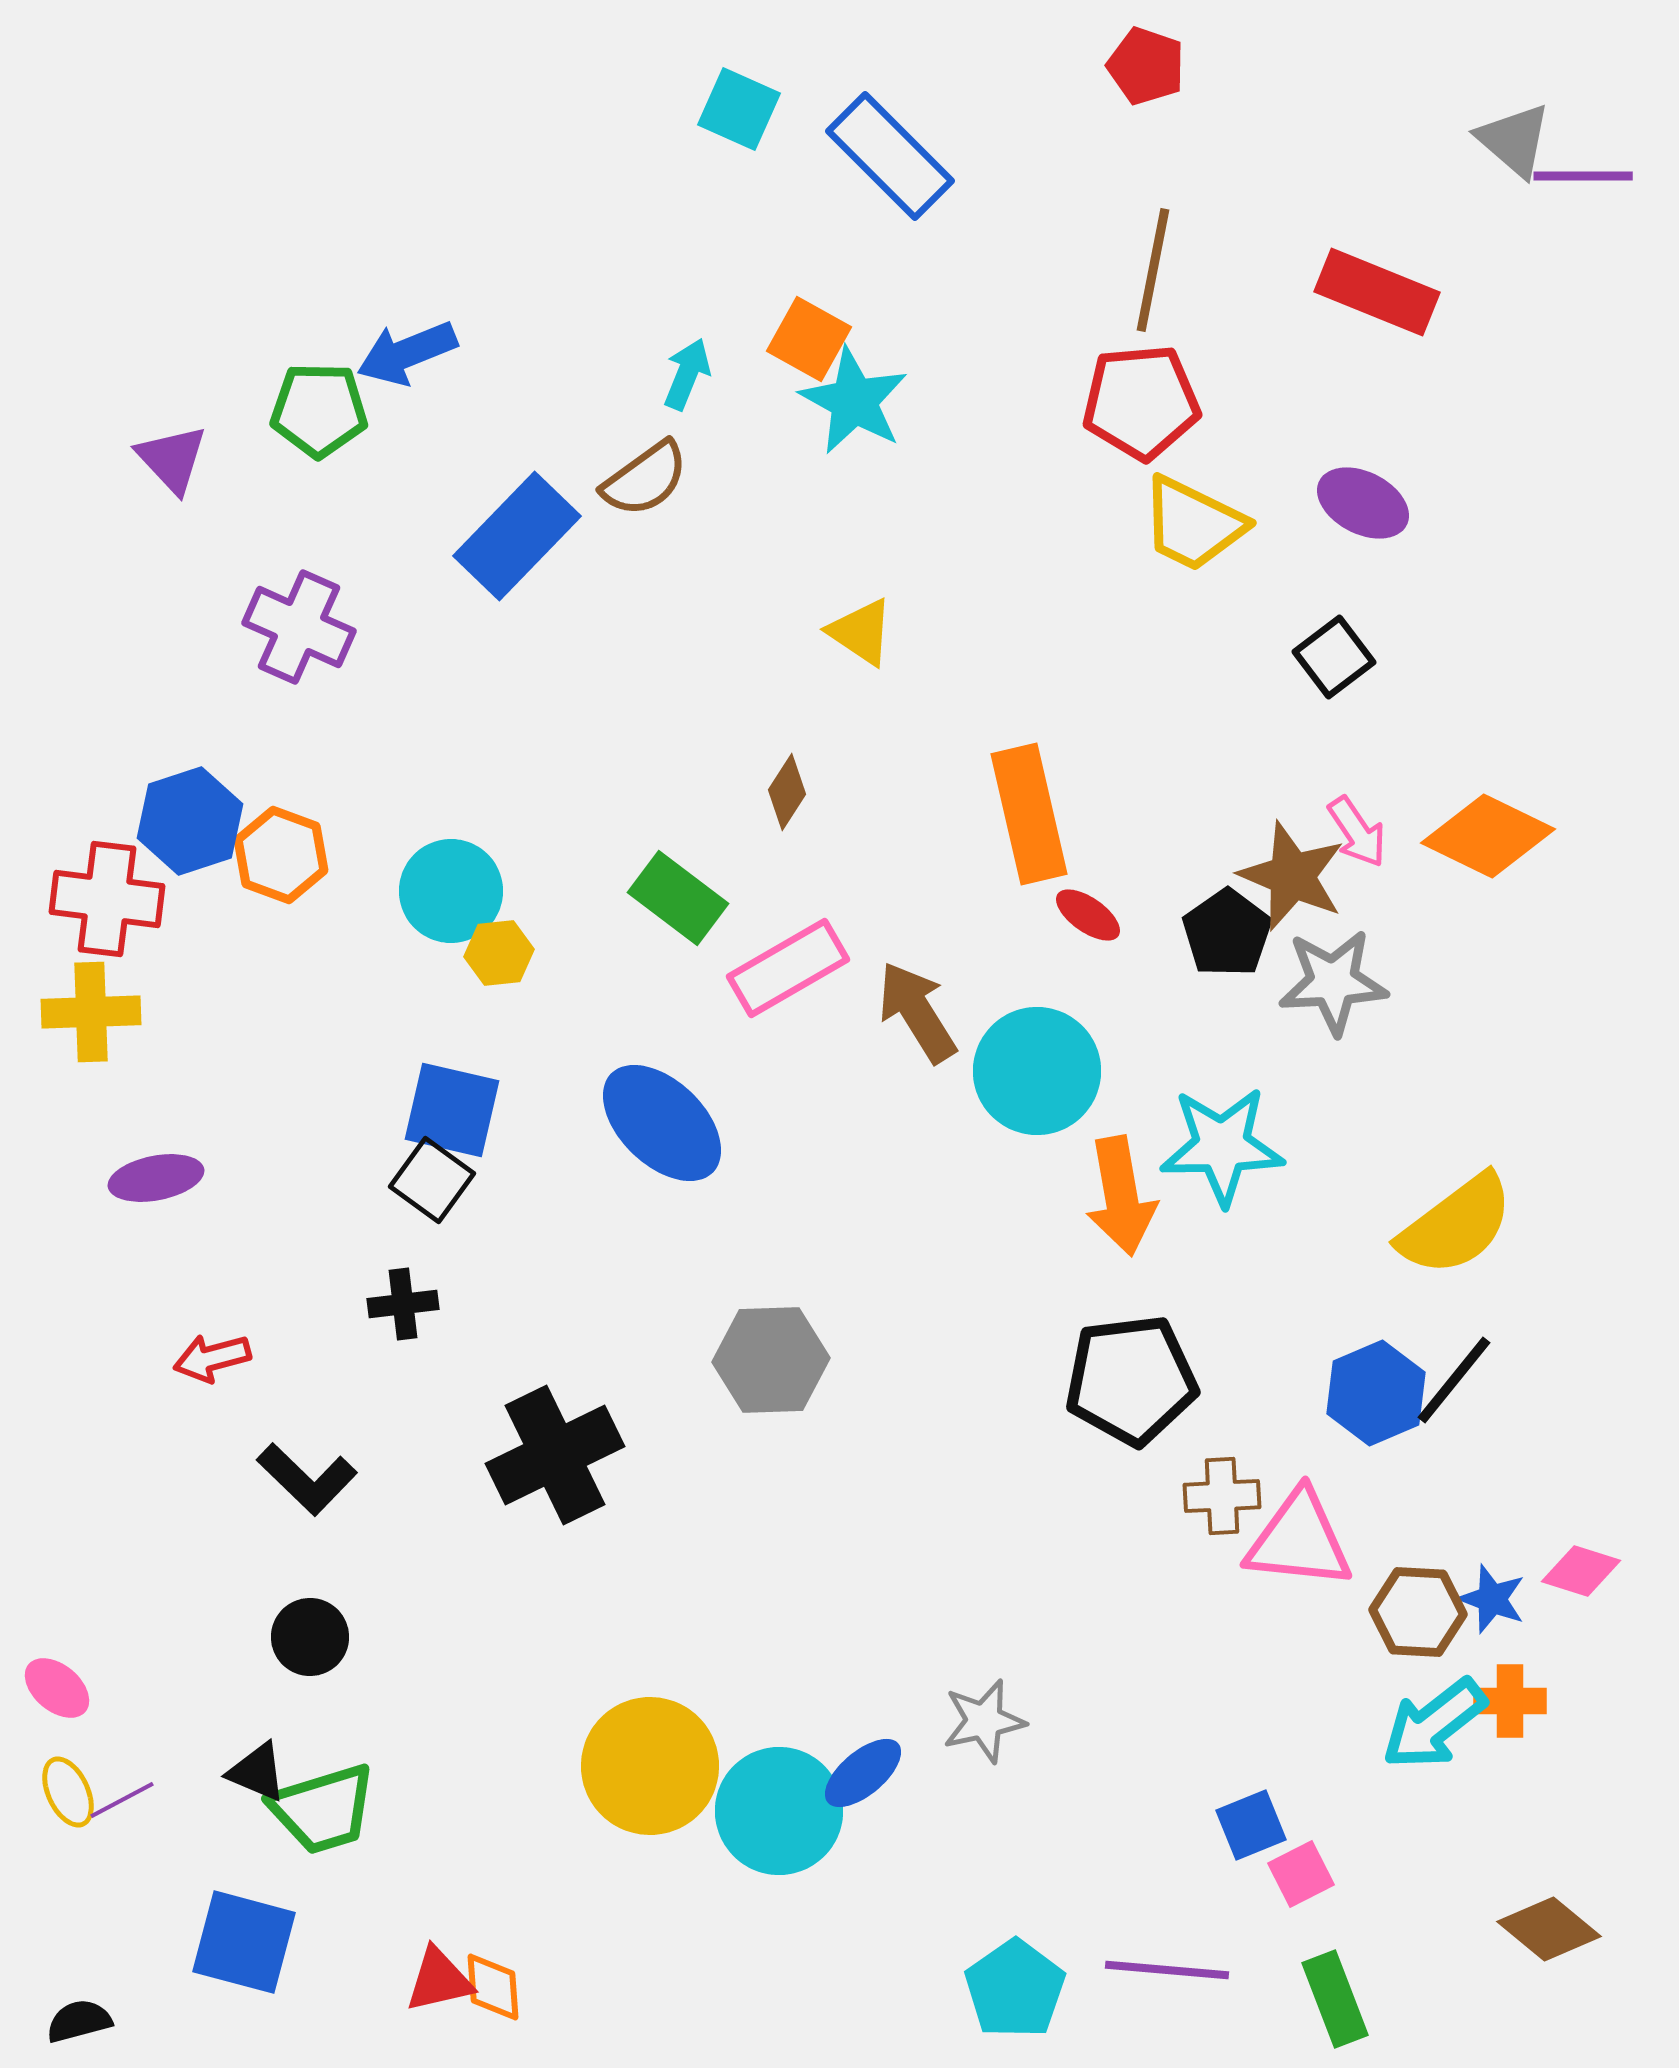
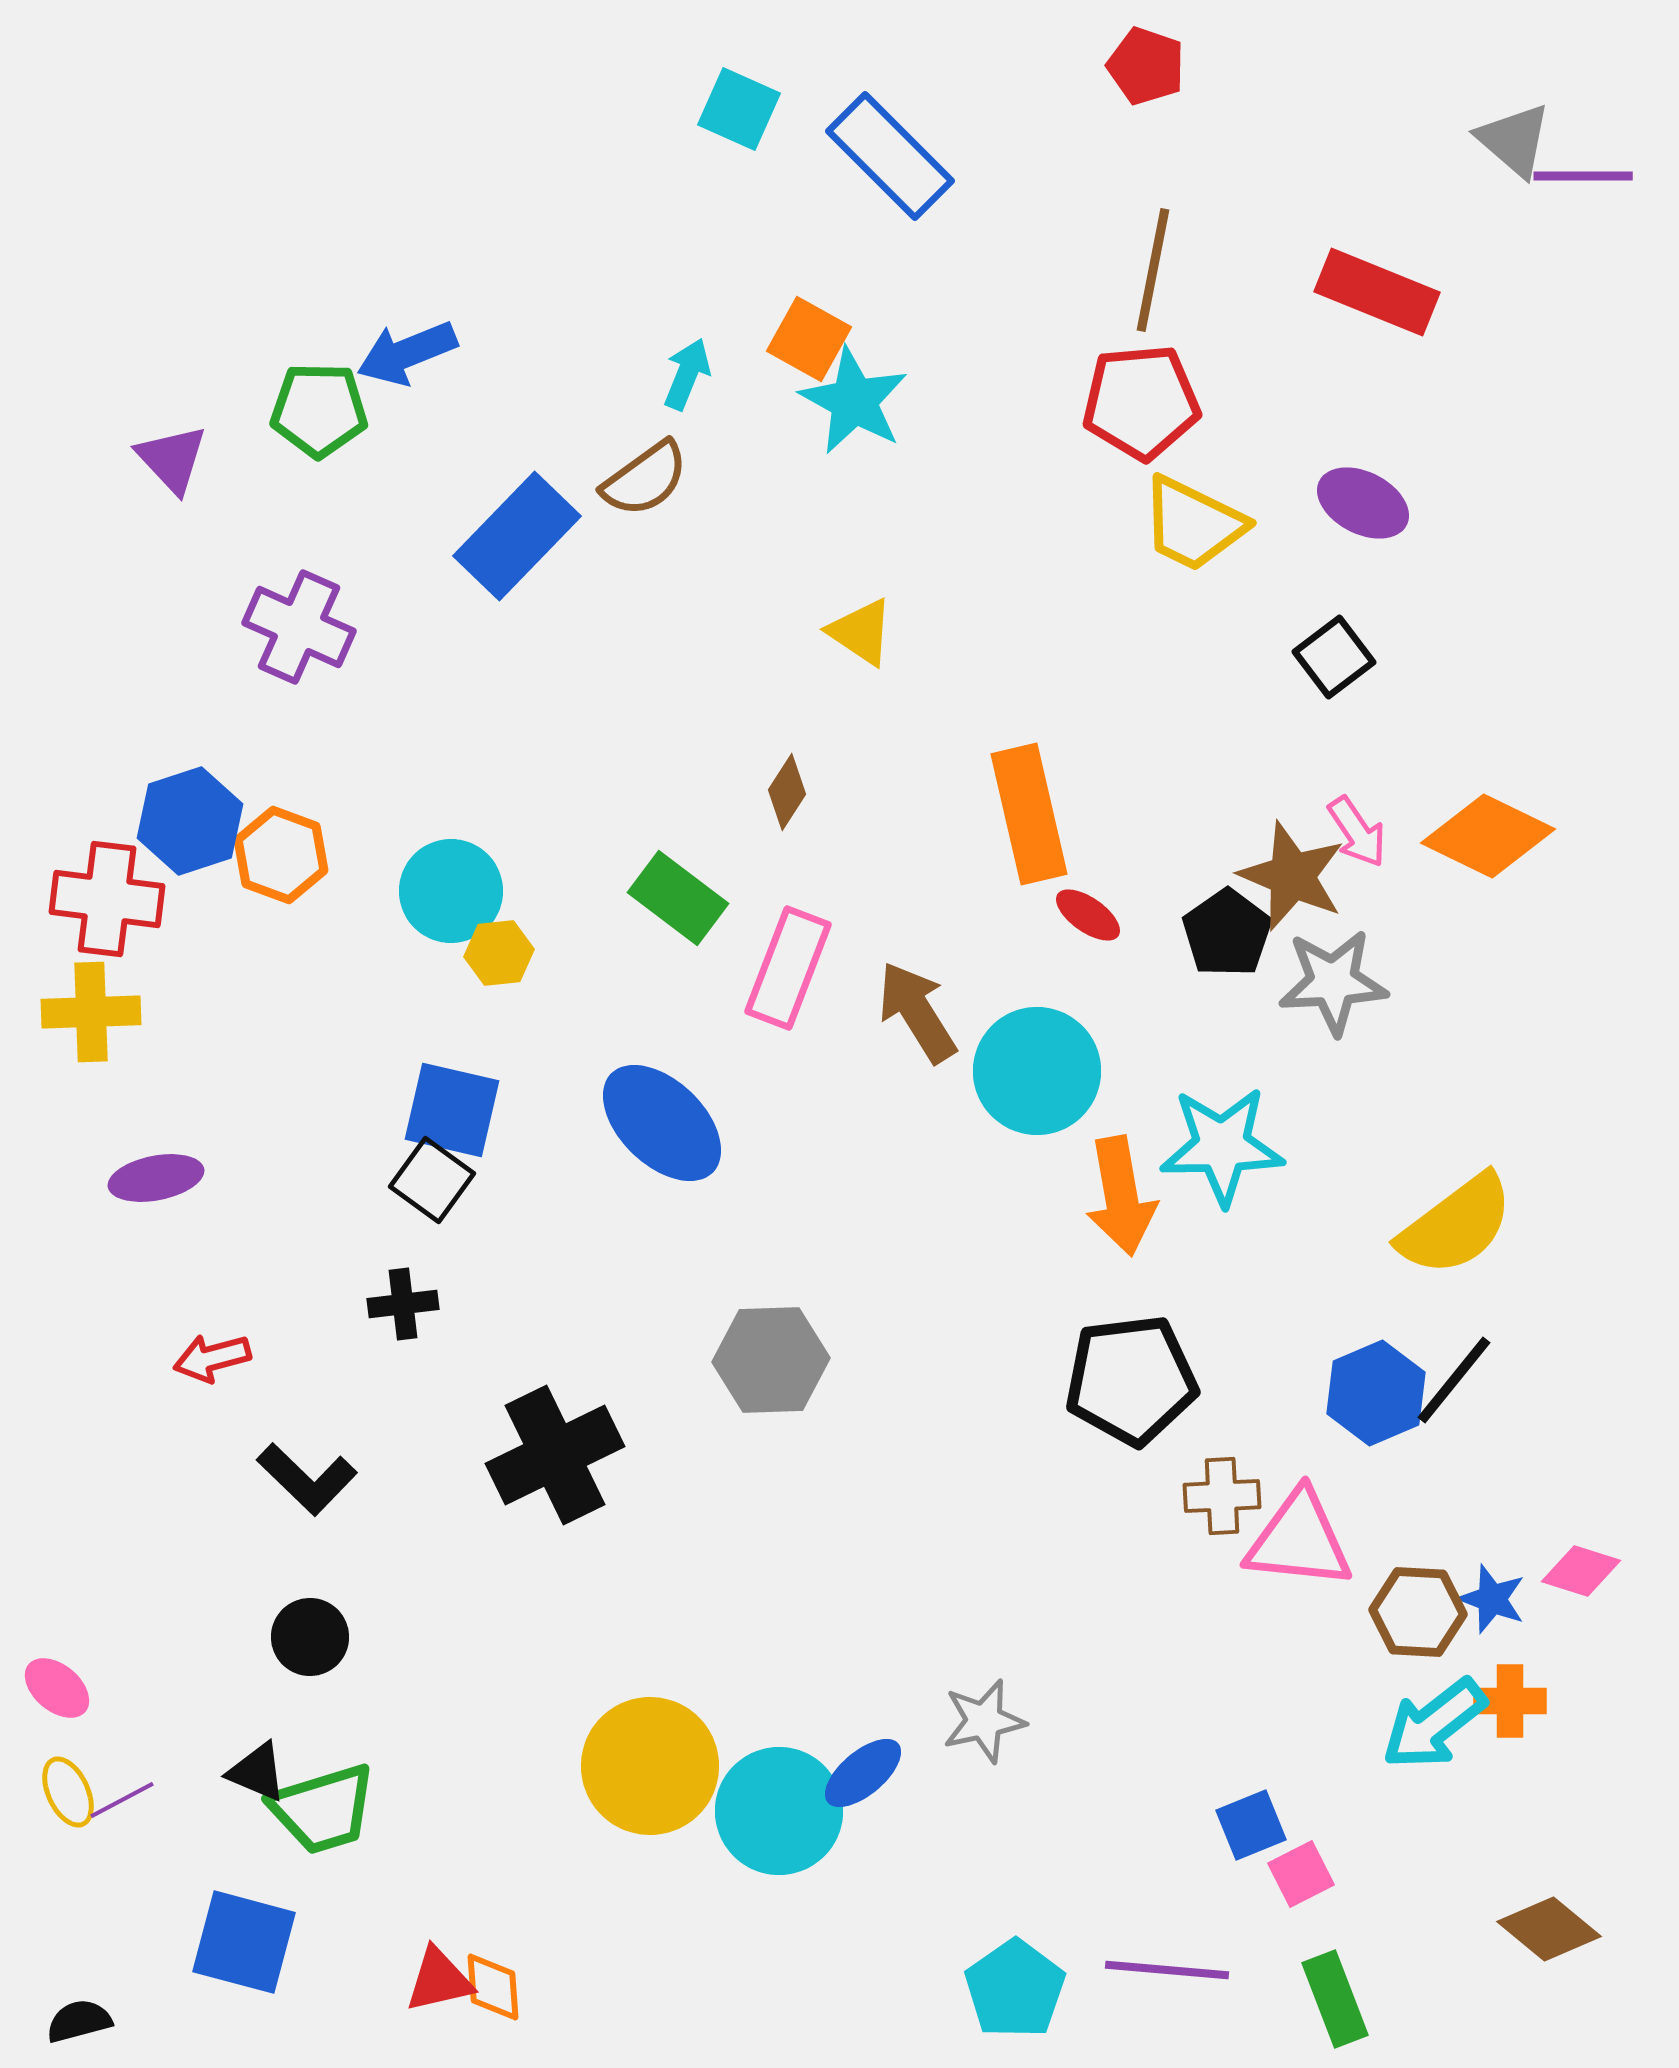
pink rectangle at (788, 968): rotated 39 degrees counterclockwise
